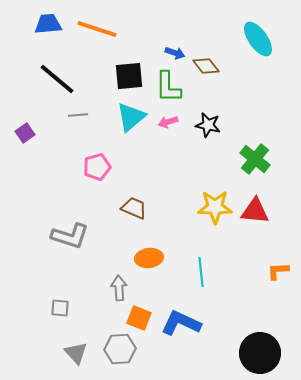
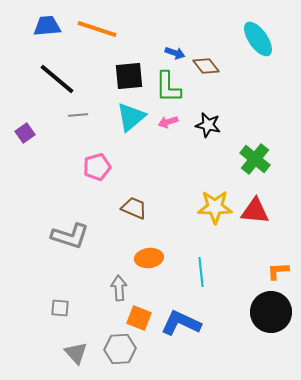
blue trapezoid: moved 1 px left, 2 px down
black circle: moved 11 px right, 41 px up
